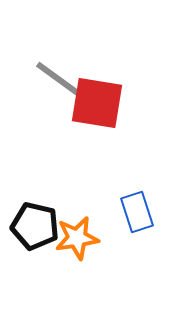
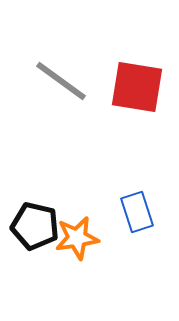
red square: moved 40 px right, 16 px up
